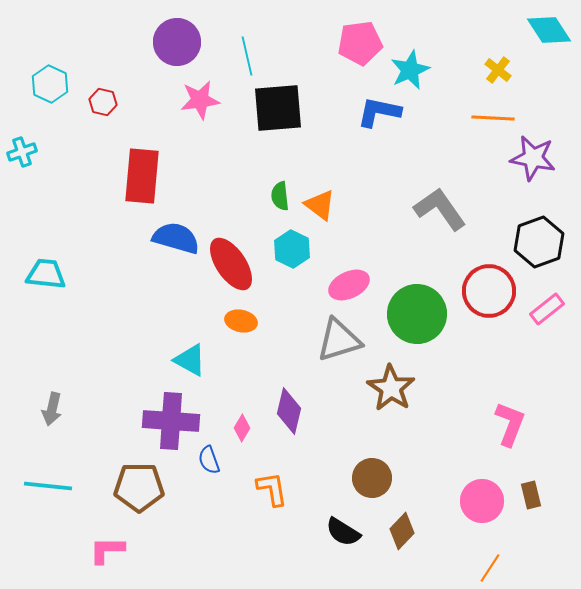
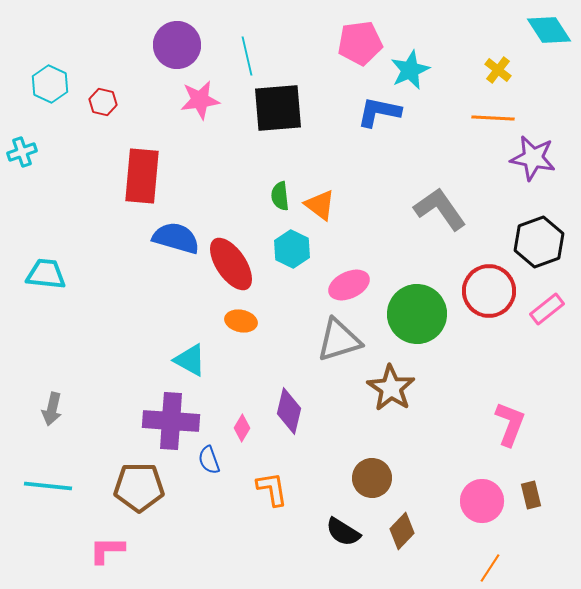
purple circle at (177, 42): moved 3 px down
